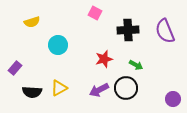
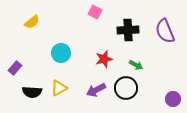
pink square: moved 1 px up
yellow semicircle: rotated 21 degrees counterclockwise
cyan circle: moved 3 px right, 8 px down
purple arrow: moved 3 px left
